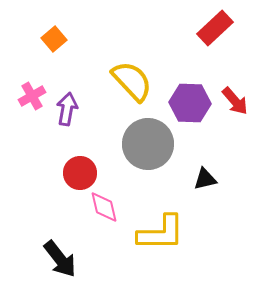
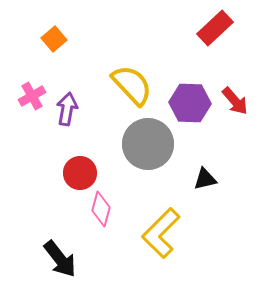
yellow semicircle: moved 4 px down
pink diamond: moved 3 px left, 2 px down; rotated 28 degrees clockwise
yellow L-shape: rotated 135 degrees clockwise
